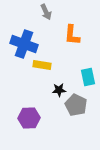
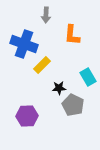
gray arrow: moved 3 px down; rotated 28 degrees clockwise
yellow rectangle: rotated 54 degrees counterclockwise
cyan rectangle: rotated 18 degrees counterclockwise
black star: moved 2 px up
gray pentagon: moved 3 px left
purple hexagon: moved 2 px left, 2 px up
